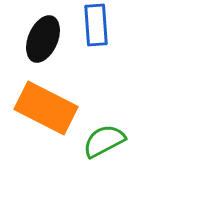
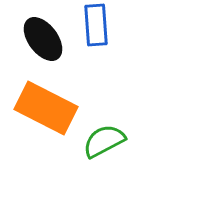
black ellipse: rotated 60 degrees counterclockwise
